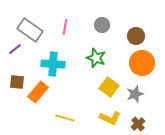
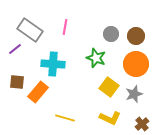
gray circle: moved 9 px right, 9 px down
orange circle: moved 6 px left, 1 px down
gray star: moved 1 px left
brown cross: moved 4 px right
